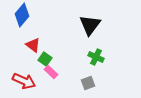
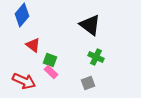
black triangle: rotated 30 degrees counterclockwise
green square: moved 5 px right, 1 px down; rotated 16 degrees counterclockwise
